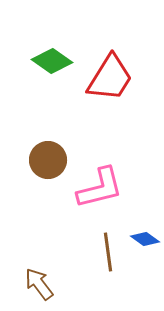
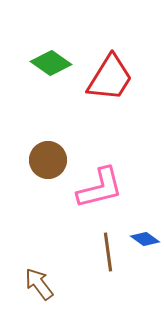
green diamond: moved 1 px left, 2 px down
